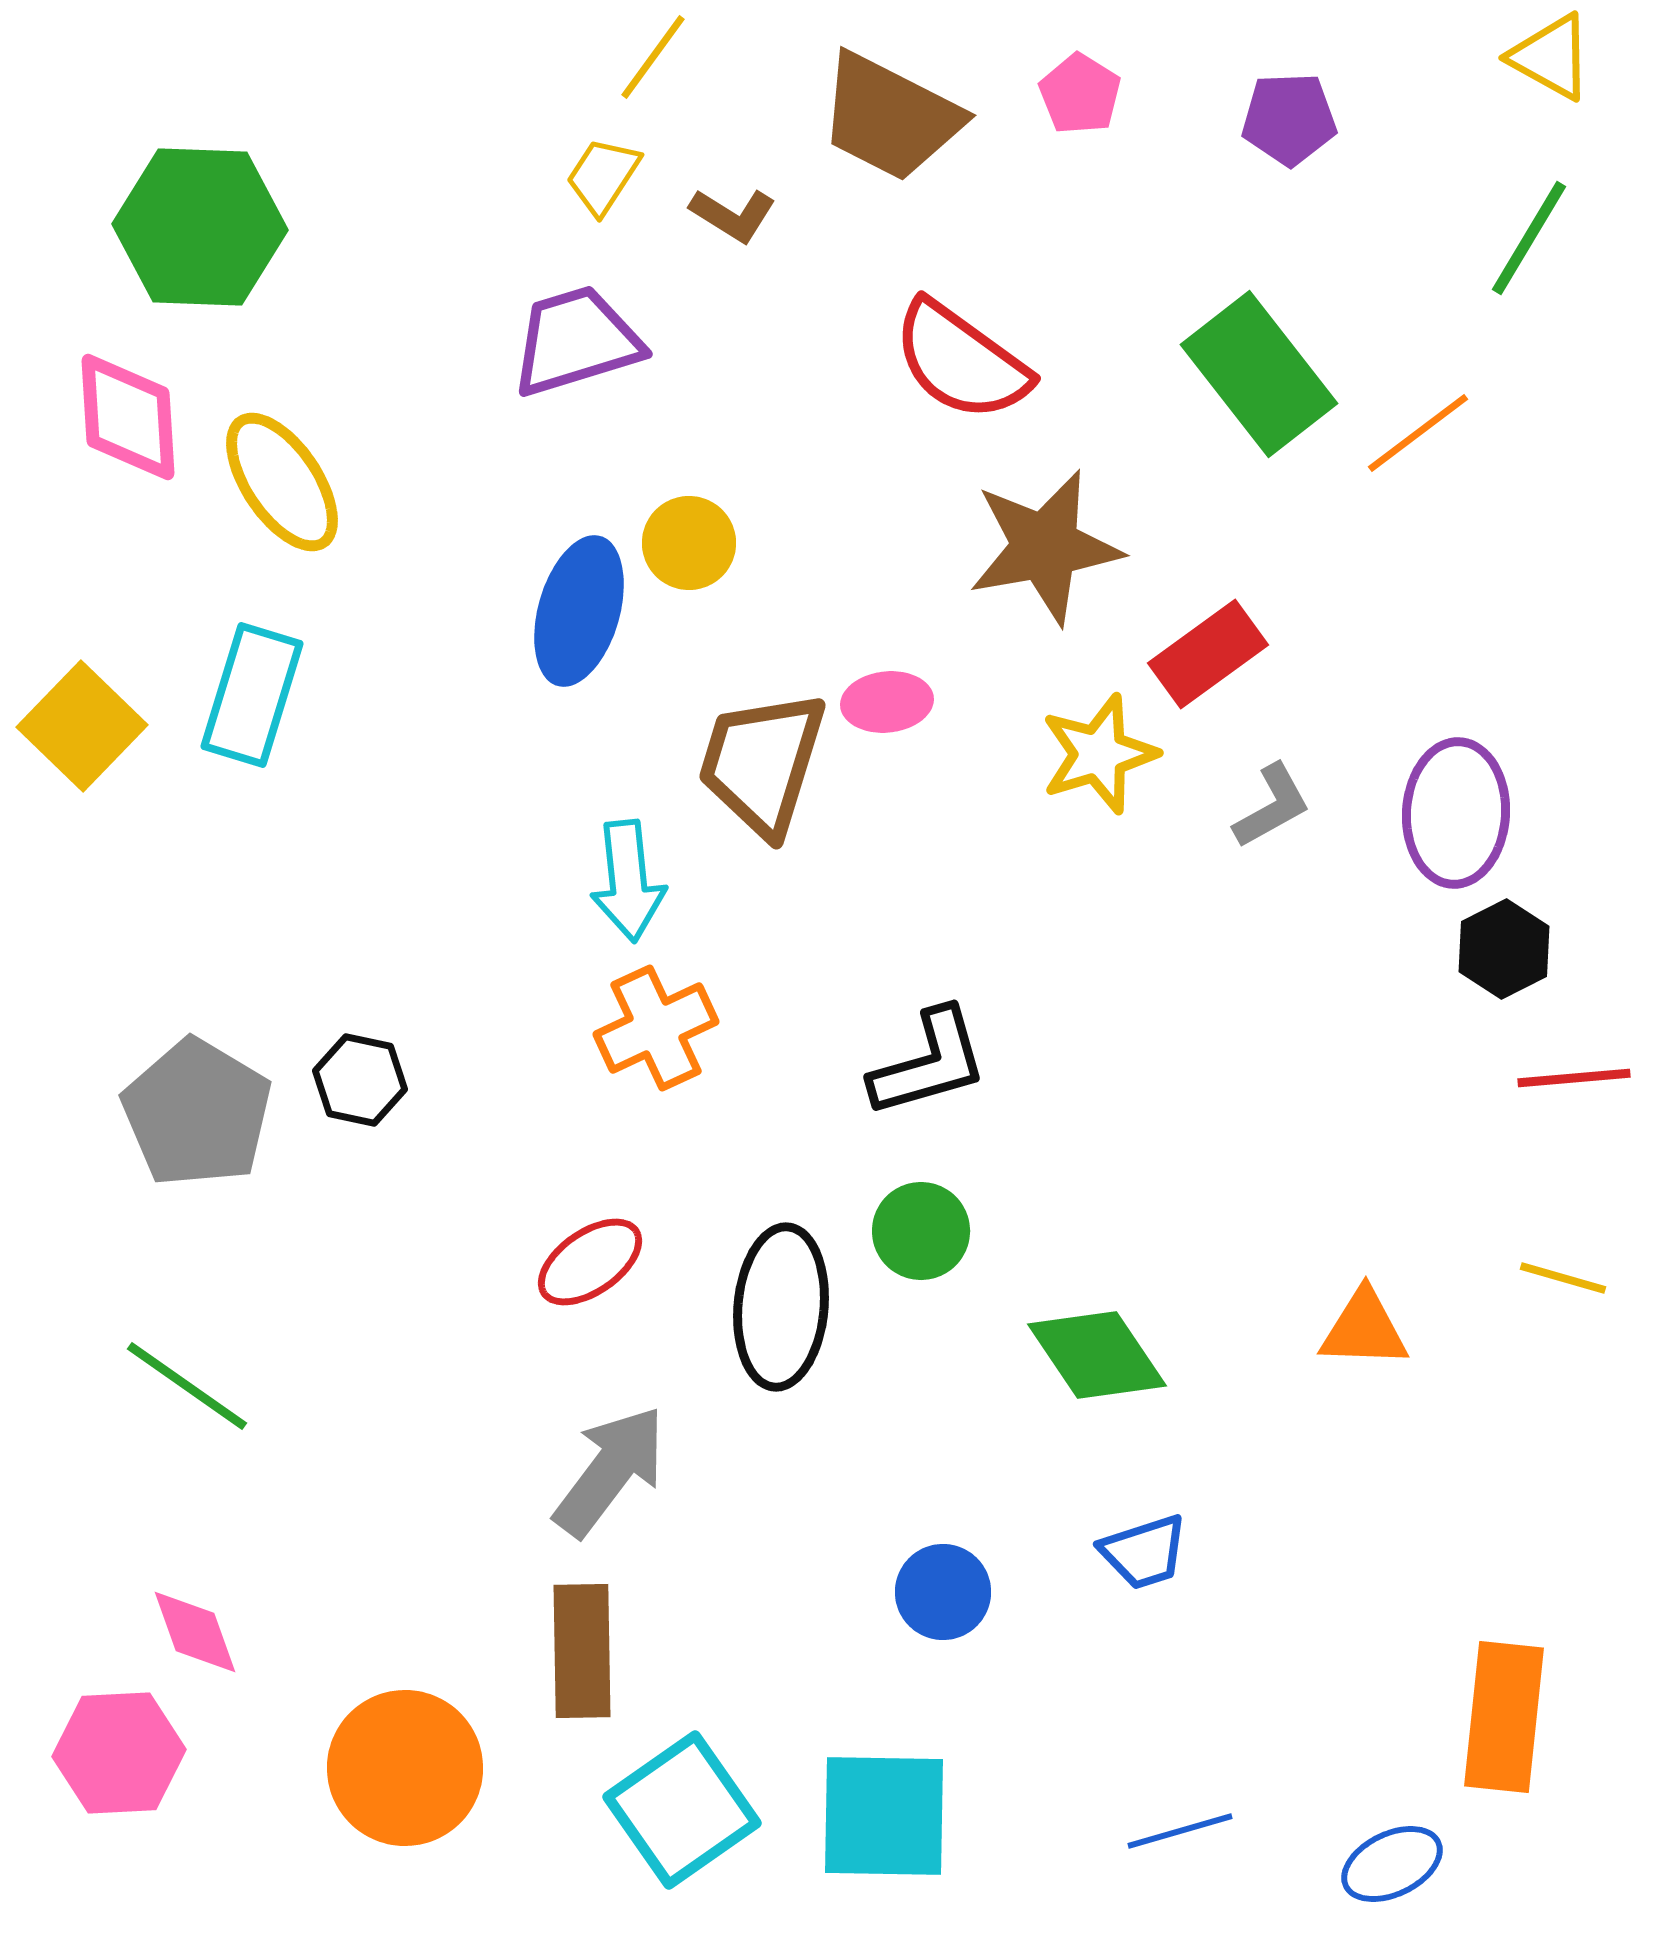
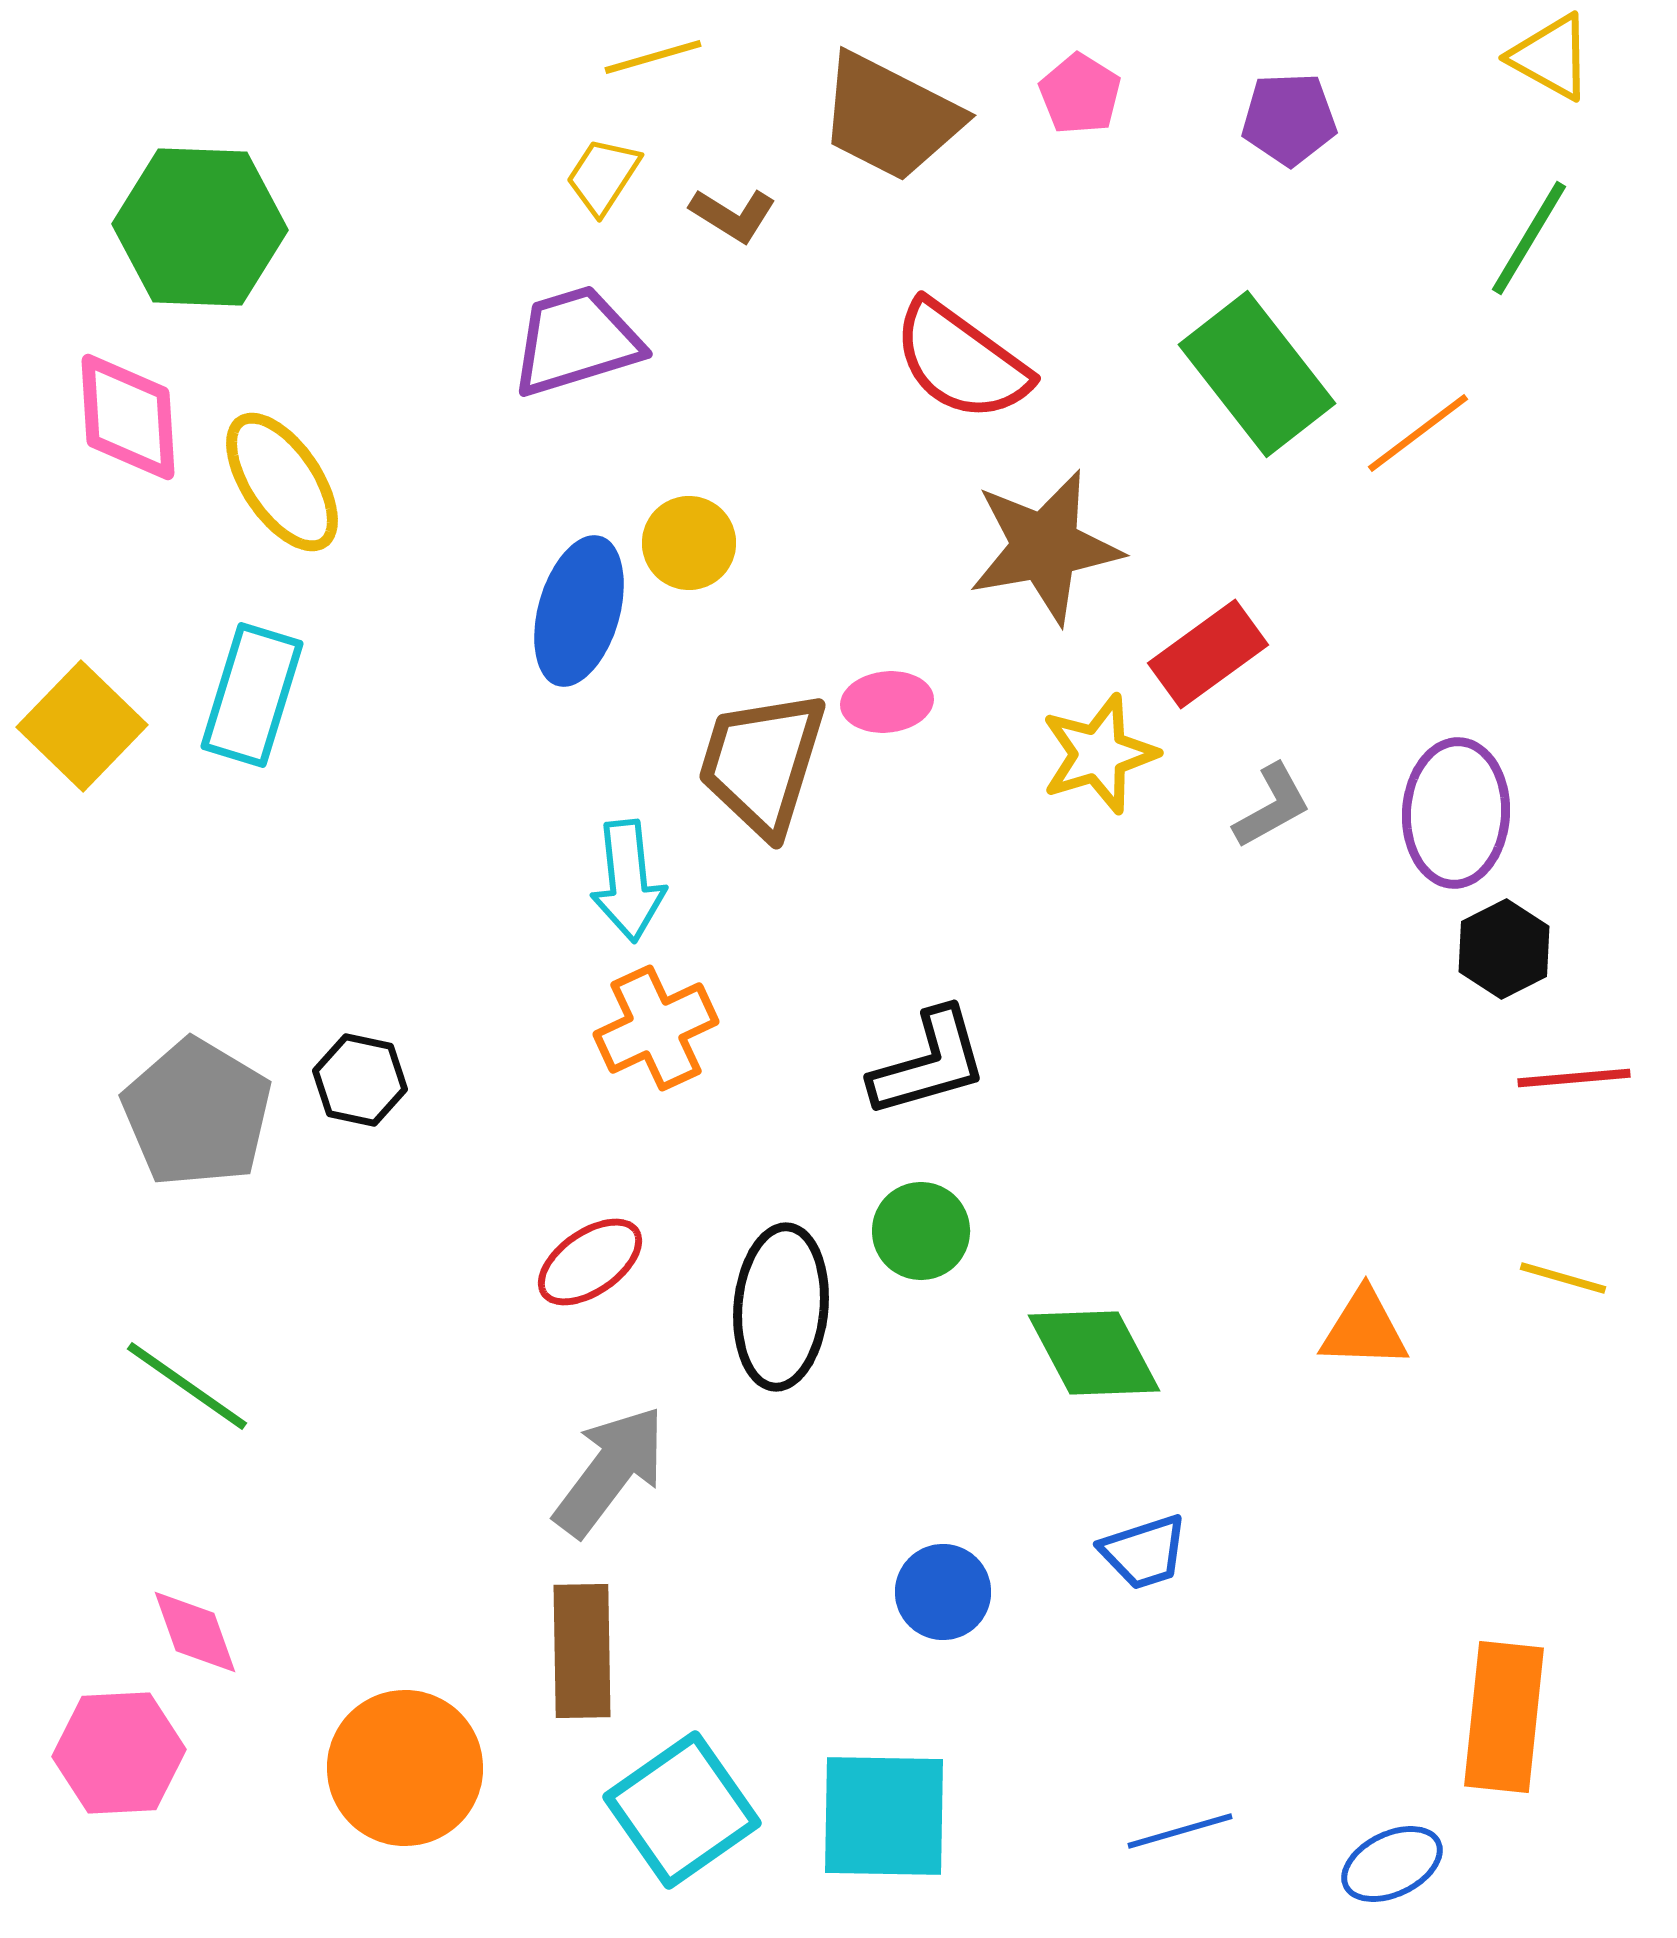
yellow line at (653, 57): rotated 38 degrees clockwise
green rectangle at (1259, 374): moved 2 px left
green diamond at (1097, 1355): moved 3 px left, 2 px up; rotated 6 degrees clockwise
